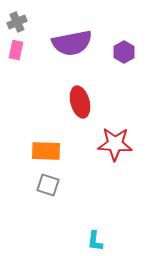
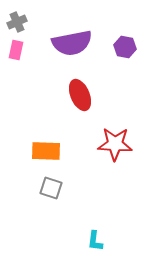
purple hexagon: moved 1 px right, 5 px up; rotated 20 degrees counterclockwise
red ellipse: moved 7 px up; rotated 8 degrees counterclockwise
gray square: moved 3 px right, 3 px down
